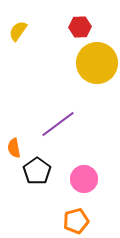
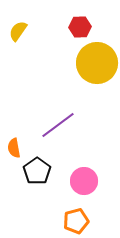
purple line: moved 1 px down
pink circle: moved 2 px down
